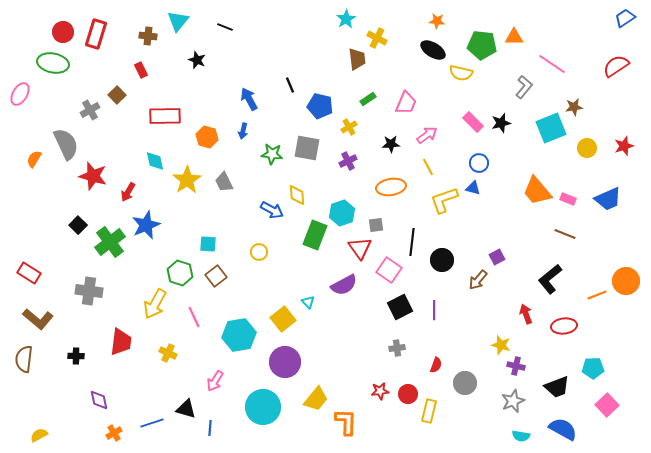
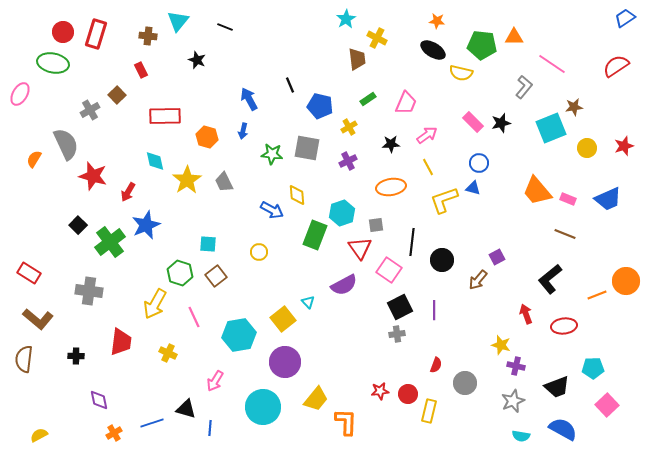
gray cross at (397, 348): moved 14 px up
